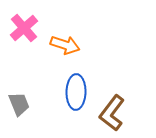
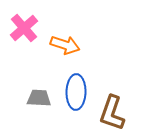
gray trapezoid: moved 20 px right, 6 px up; rotated 65 degrees counterclockwise
brown L-shape: rotated 18 degrees counterclockwise
